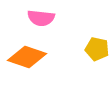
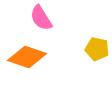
pink semicircle: rotated 52 degrees clockwise
